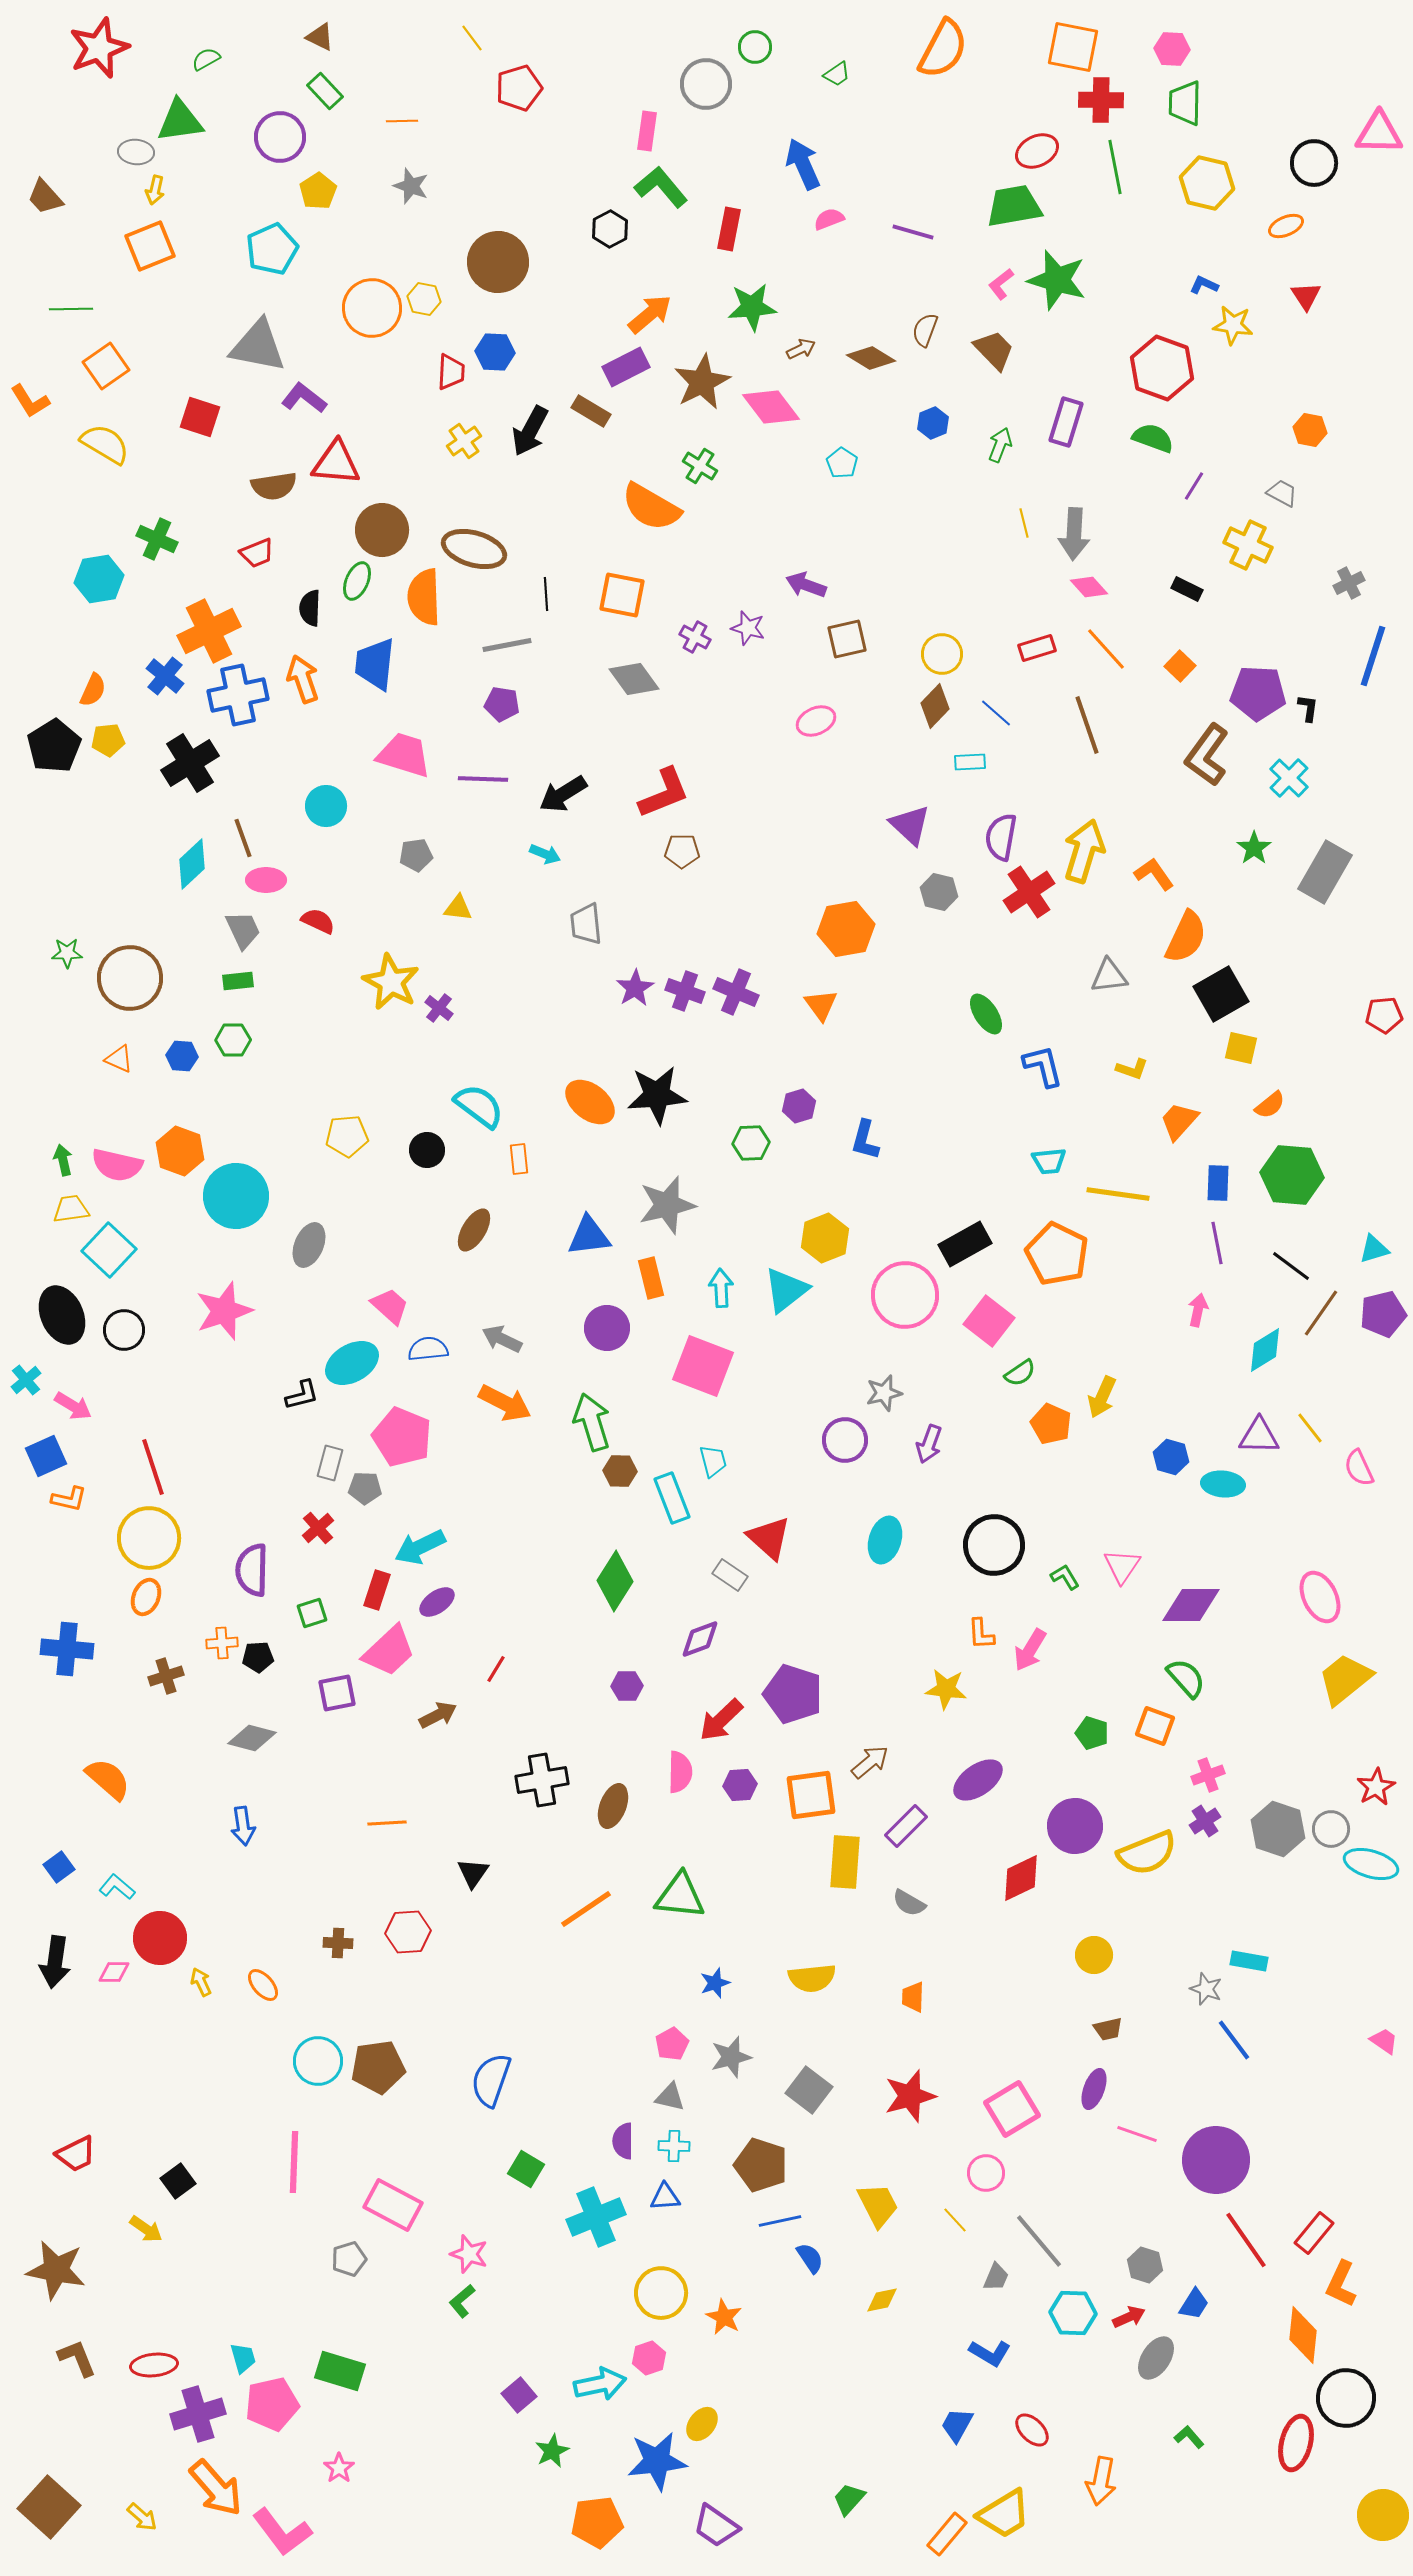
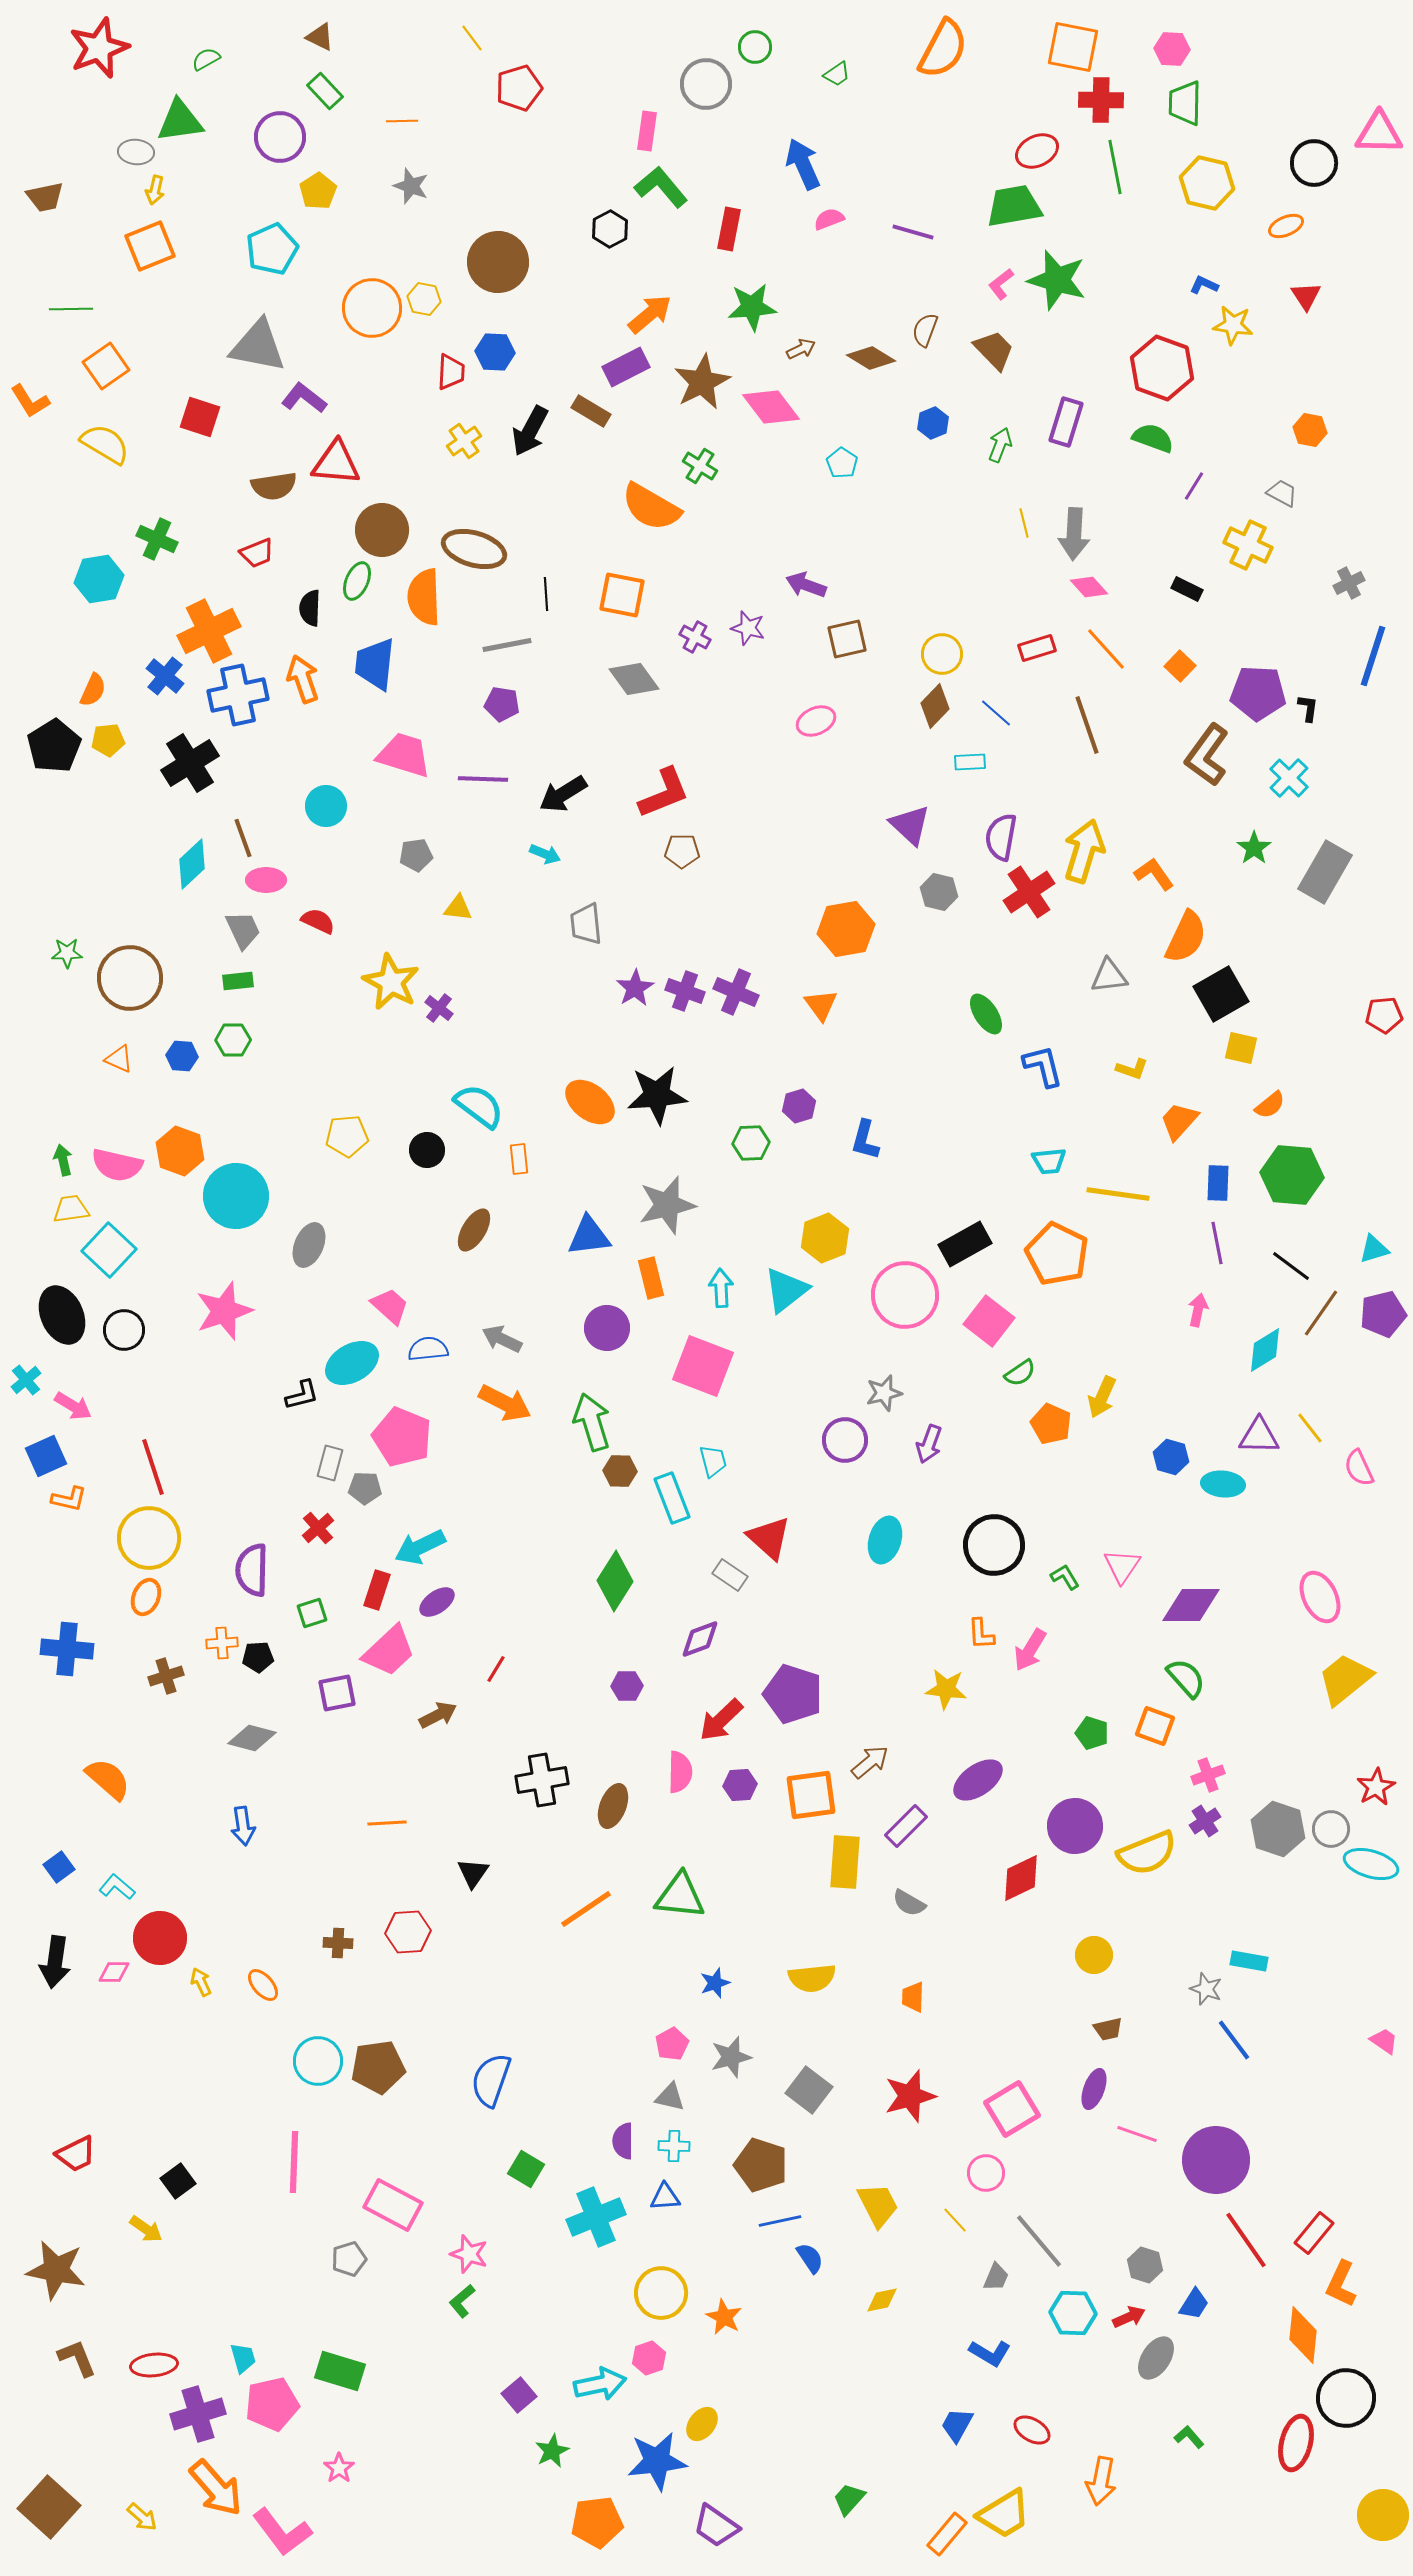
brown trapezoid at (45, 197): rotated 60 degrees counterclockwise
red ellipse at (1032, 2430): rotated 15 degrees counterclockwise
